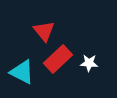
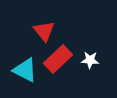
white star: moved 1 px right, 3 px up
cyan triangle: moved 3 px right, 2 px up
